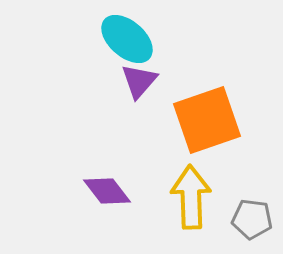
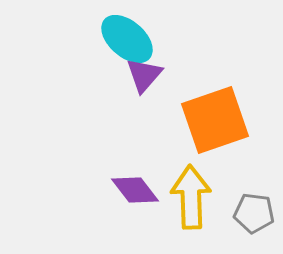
purple triangle: moved 5 px right, 6 px up
orange square: moved 8 px right
purple diamond: moved 28 px right, 1 px up
gray pentagon: moved 2 px right, 6 px up
